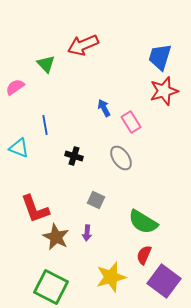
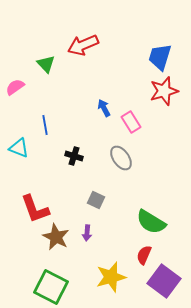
green semicircle: moved 8 px right
